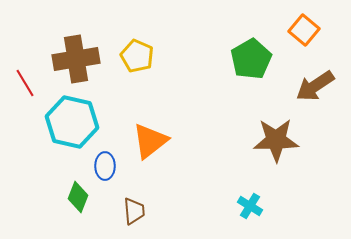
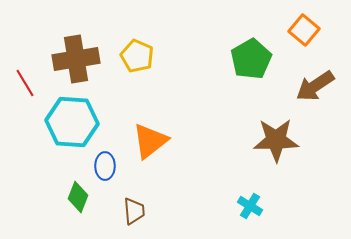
cyan hexagon: rotated 9 degrees counterclockwise
